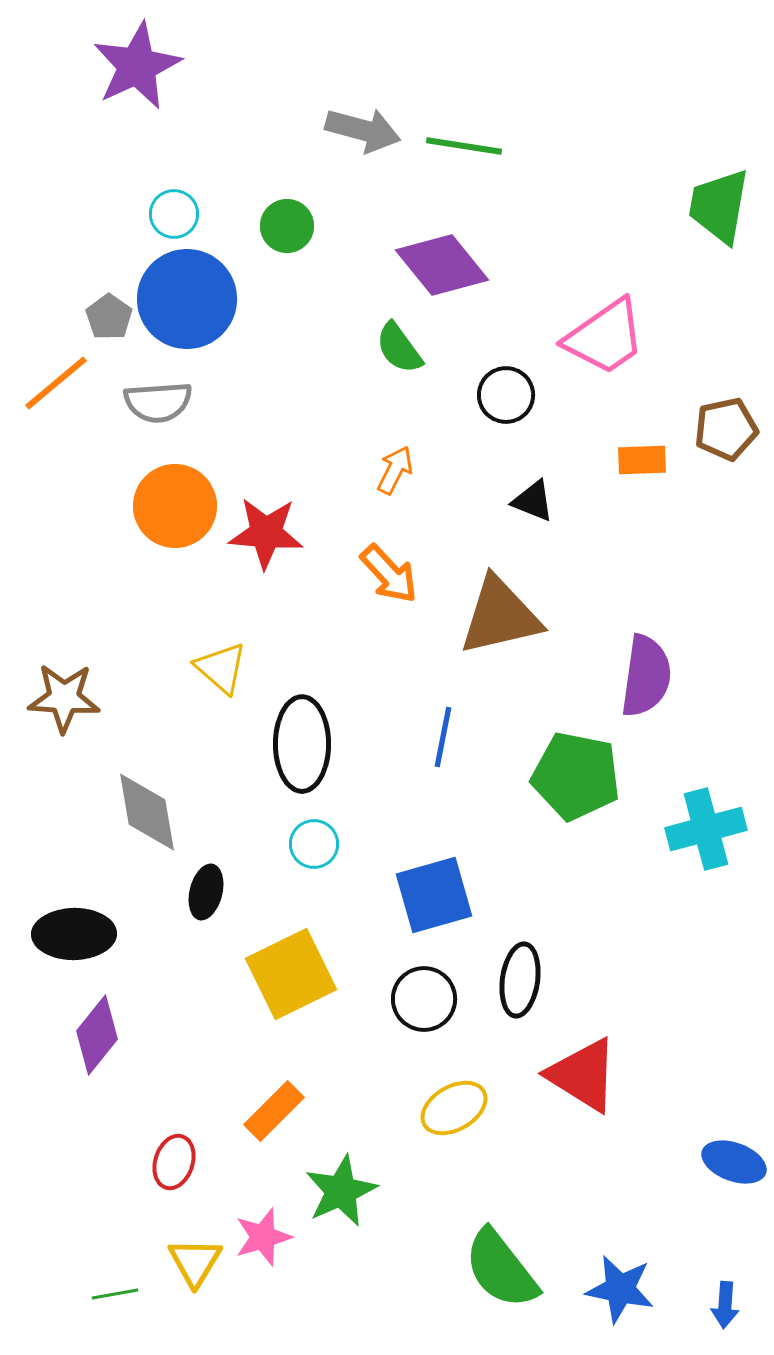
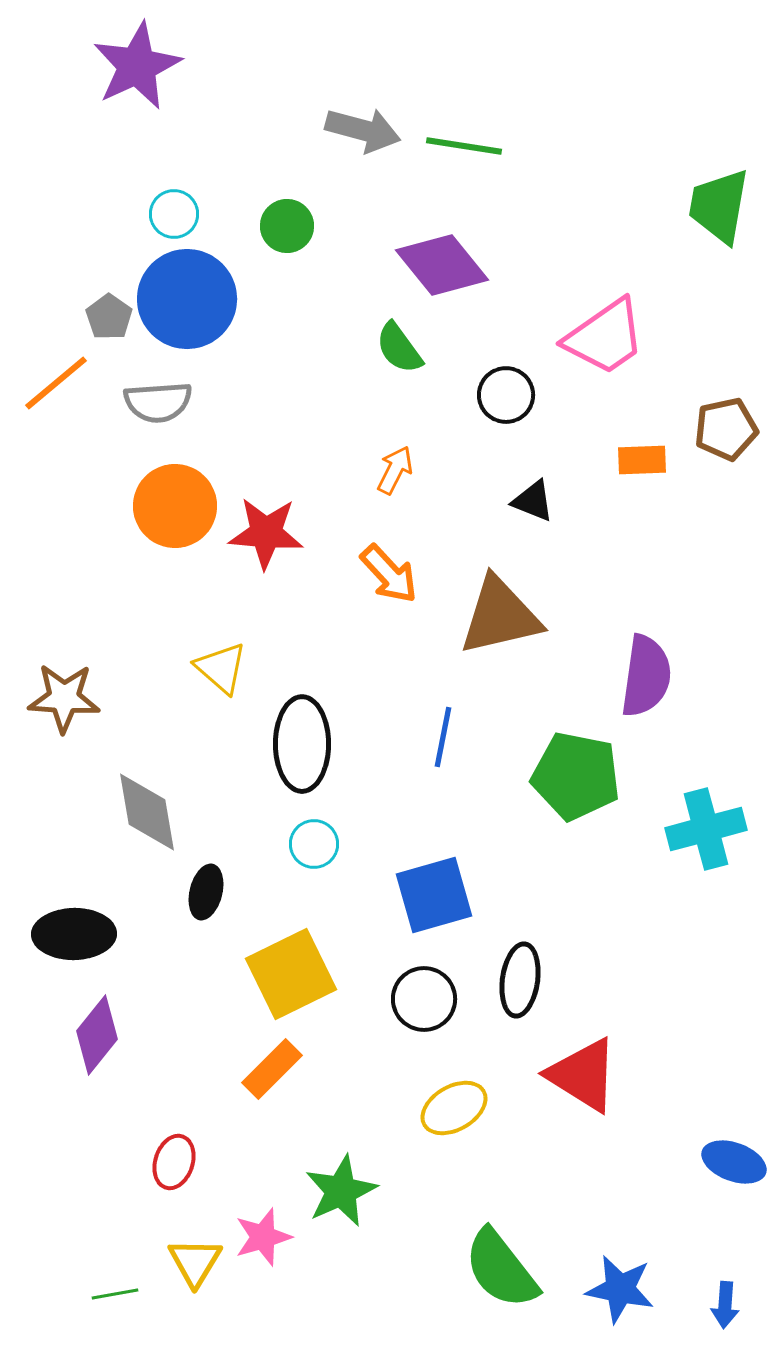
orange rectangle at (274, 1111): moved 2 px left, 42 px up
